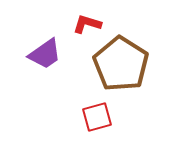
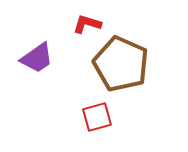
purple trapezoid: moved 8 px left, 4 px down
brown pentagon: rotated 8 degrees counterclockwise
